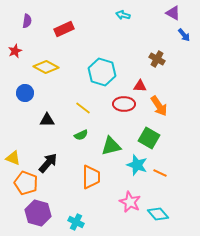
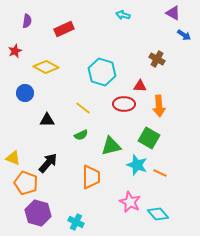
blue arrow: rotated 16 degrees counterclockwise
orange arrow: rotated 30 degrees clockwise
